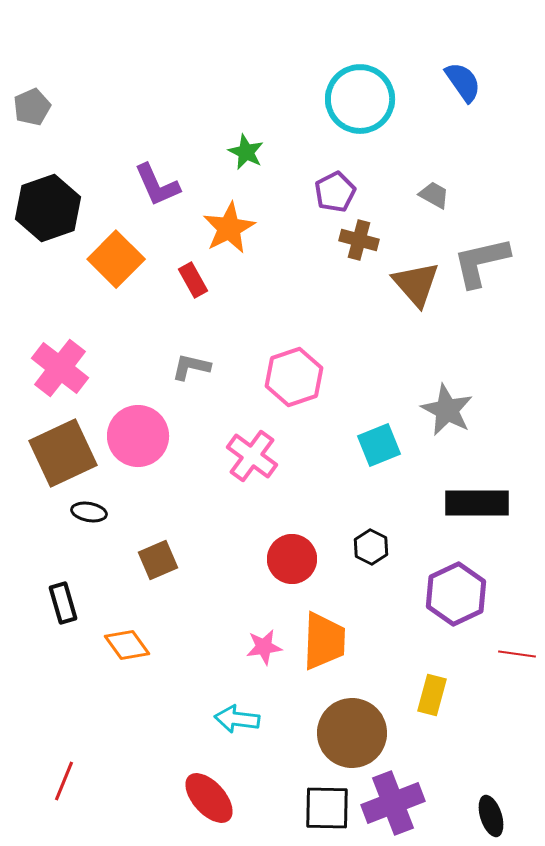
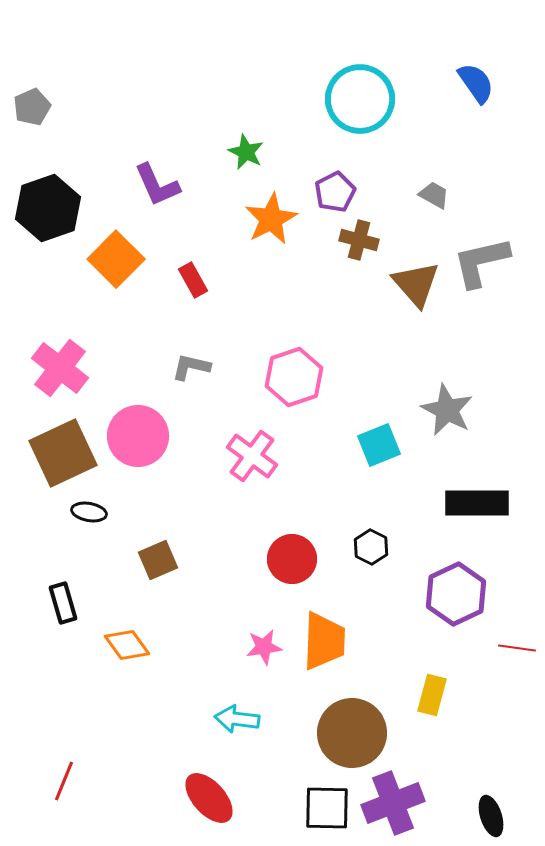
blue semicircle at (463, 82): moved 13 px right, 1 px down
orange star at (229, 228): moved 42 px right, 9 px up
red line at (517, 654): moved 6 px up
